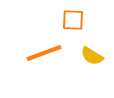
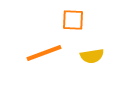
yellow semicircle: rotated 40 degrees counterclockwise
